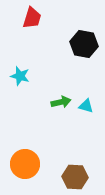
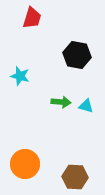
black hexagon: moved 7 px left, 11 px down
green arrow: rotated 18 degrees clockwise
